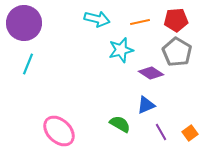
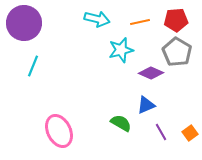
cyan line: moved 5 px right, 2 px down
purple diamond: rotated 10 degrees counterclockwise
green semicircle: moved 1 px right, 1 px up
pink ellipse: rotated 20 degrees clockwise
